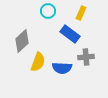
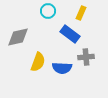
gray diamond: moved 4 px left, 4 px up; rotated 30 degrees clockwise
